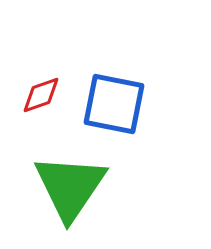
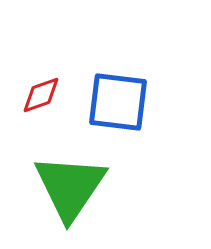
blue square: moved 4 px right, 2 px up; rotated 4 degrees counterclockwise
